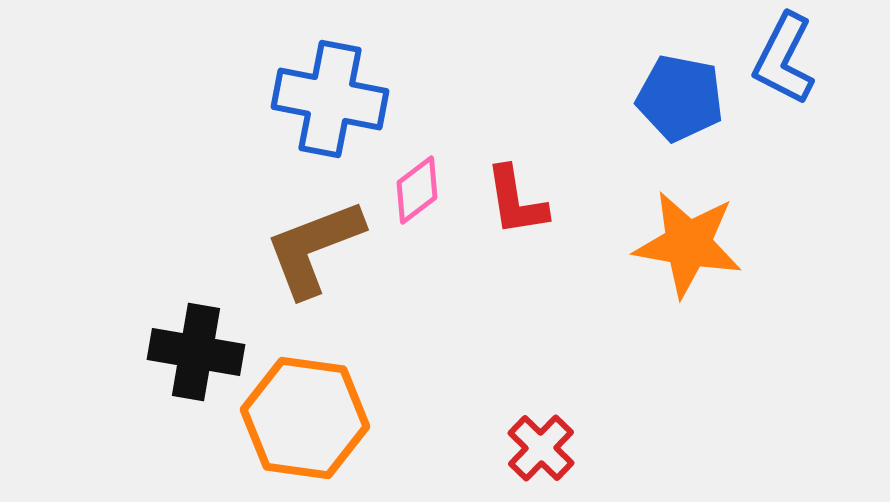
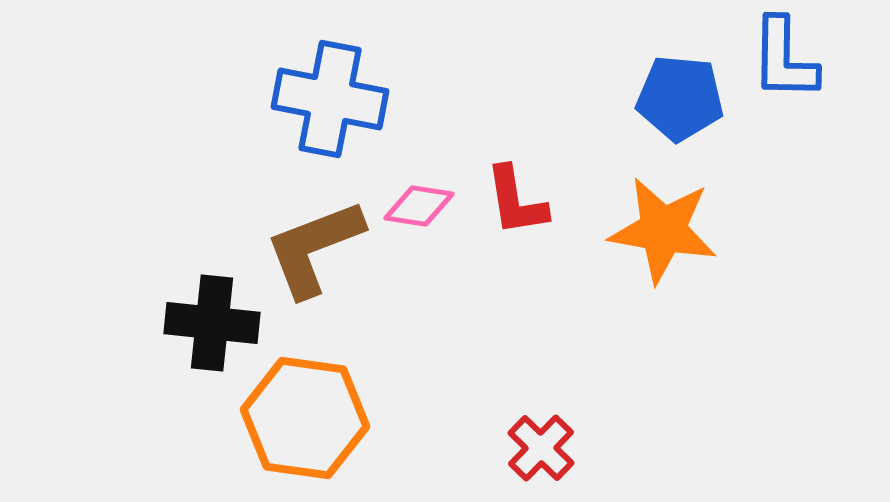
blue L-shape: rotated 26 degrees counterclockwise
blue pentagon: rotated 6 degrees counterclockwise
pink diamond: moved 2 px right, 16 px down; rotated 46 degrees clockwise
orange star: moved 25 px left, 14 px up
black cross: moved 16 px right, 29 px up; rotated 4 degrees counterclockwise
